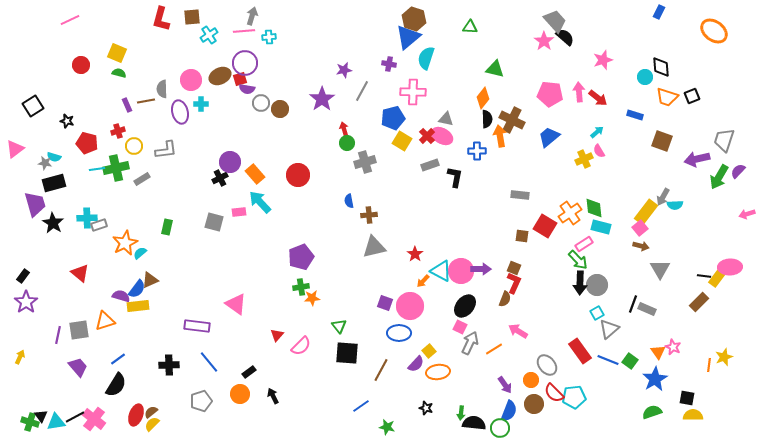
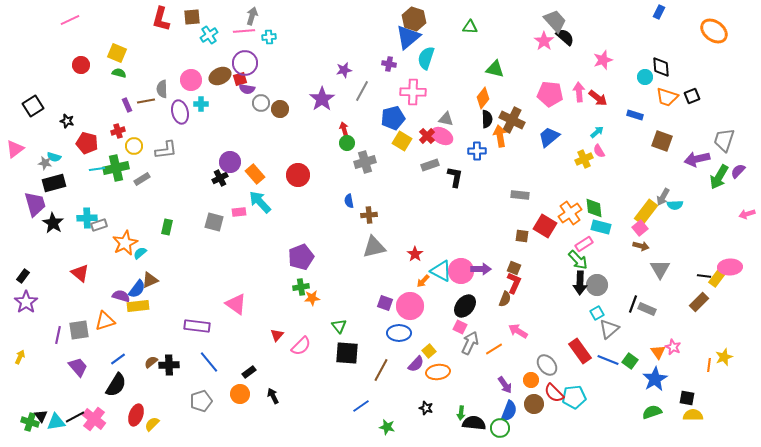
brown semicircle at (151, 412): moved 50 px up
